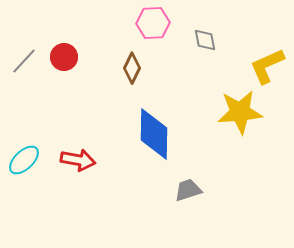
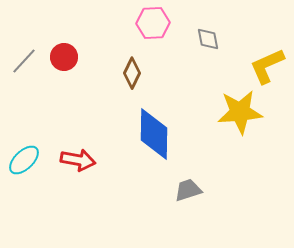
gray diamond: moved 3 px right, 1 px up
brown diamond: moved 5 px down
